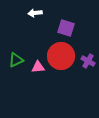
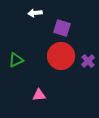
purple square: moved 4 px left
purple cross: rotated 16 degrees clockwise
pink triangle: moved 1 px right, 28 px down
